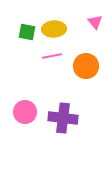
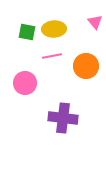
pink circle: moved 29 px up
